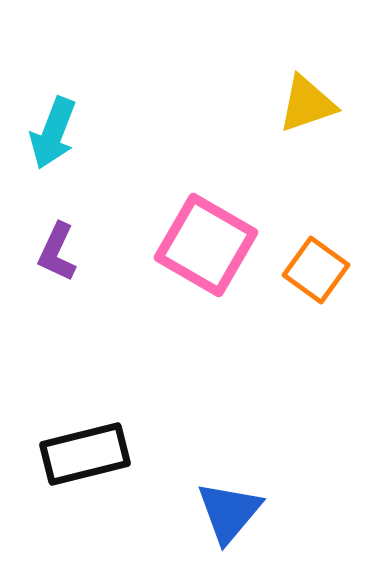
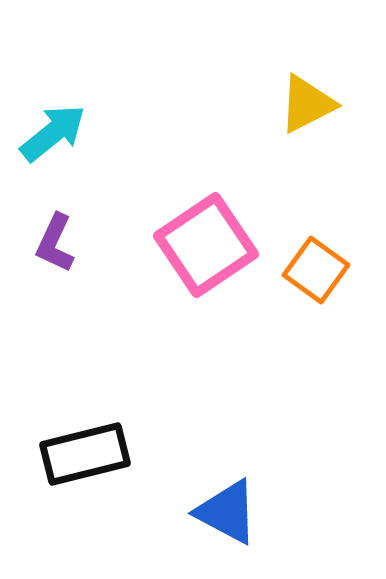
yellow triangle: rotated 8 degrees counterclockwise
cyan arrow: rotated 150 degrees counterclockwise
pink square: rotated 26 degrees clockwise
purple L-shape: moved 2 px left, 9 px up
blue triangle: moved 2 px left; rotated 42 degrees counterclockwise
